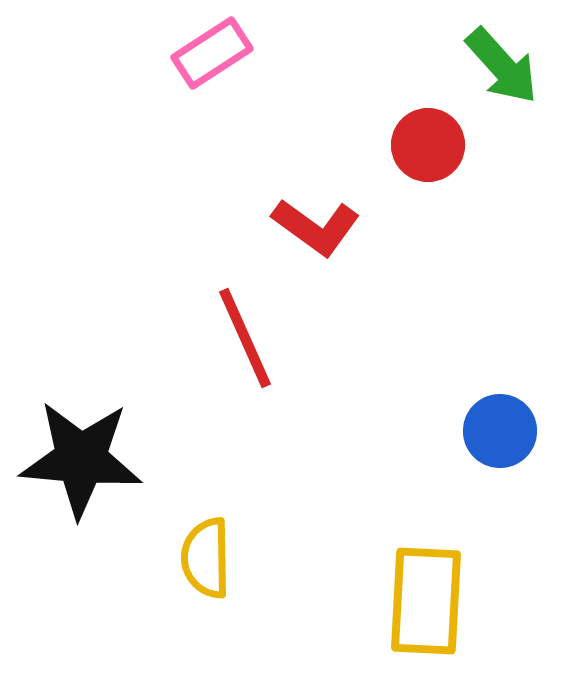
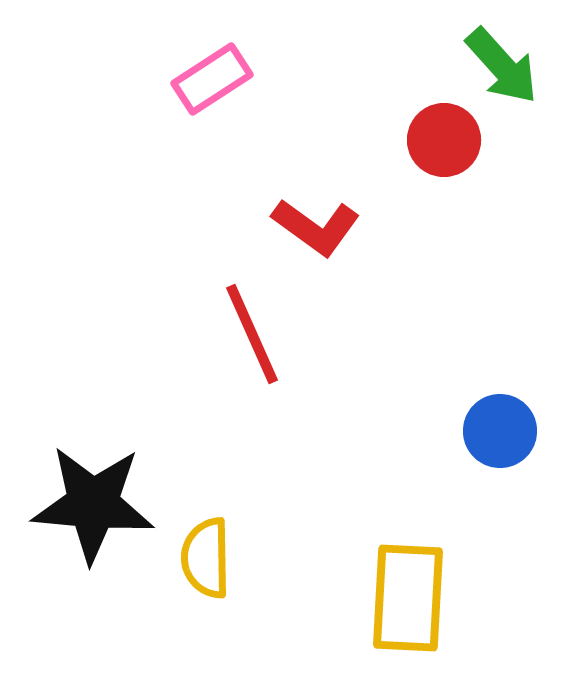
pink rectangle: moved 26 px down
red circle: moved 16 px right, 5 px up
red line: moved 7 px right, 4 px up
black star: moved 12 px right, 45 px down
yellow rectangle: moved 18 px left, 3 px up
